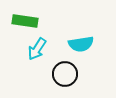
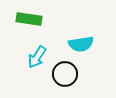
green rectangle: moved 4 px right, 2 px up
cyan arrow: moved 8 px down
